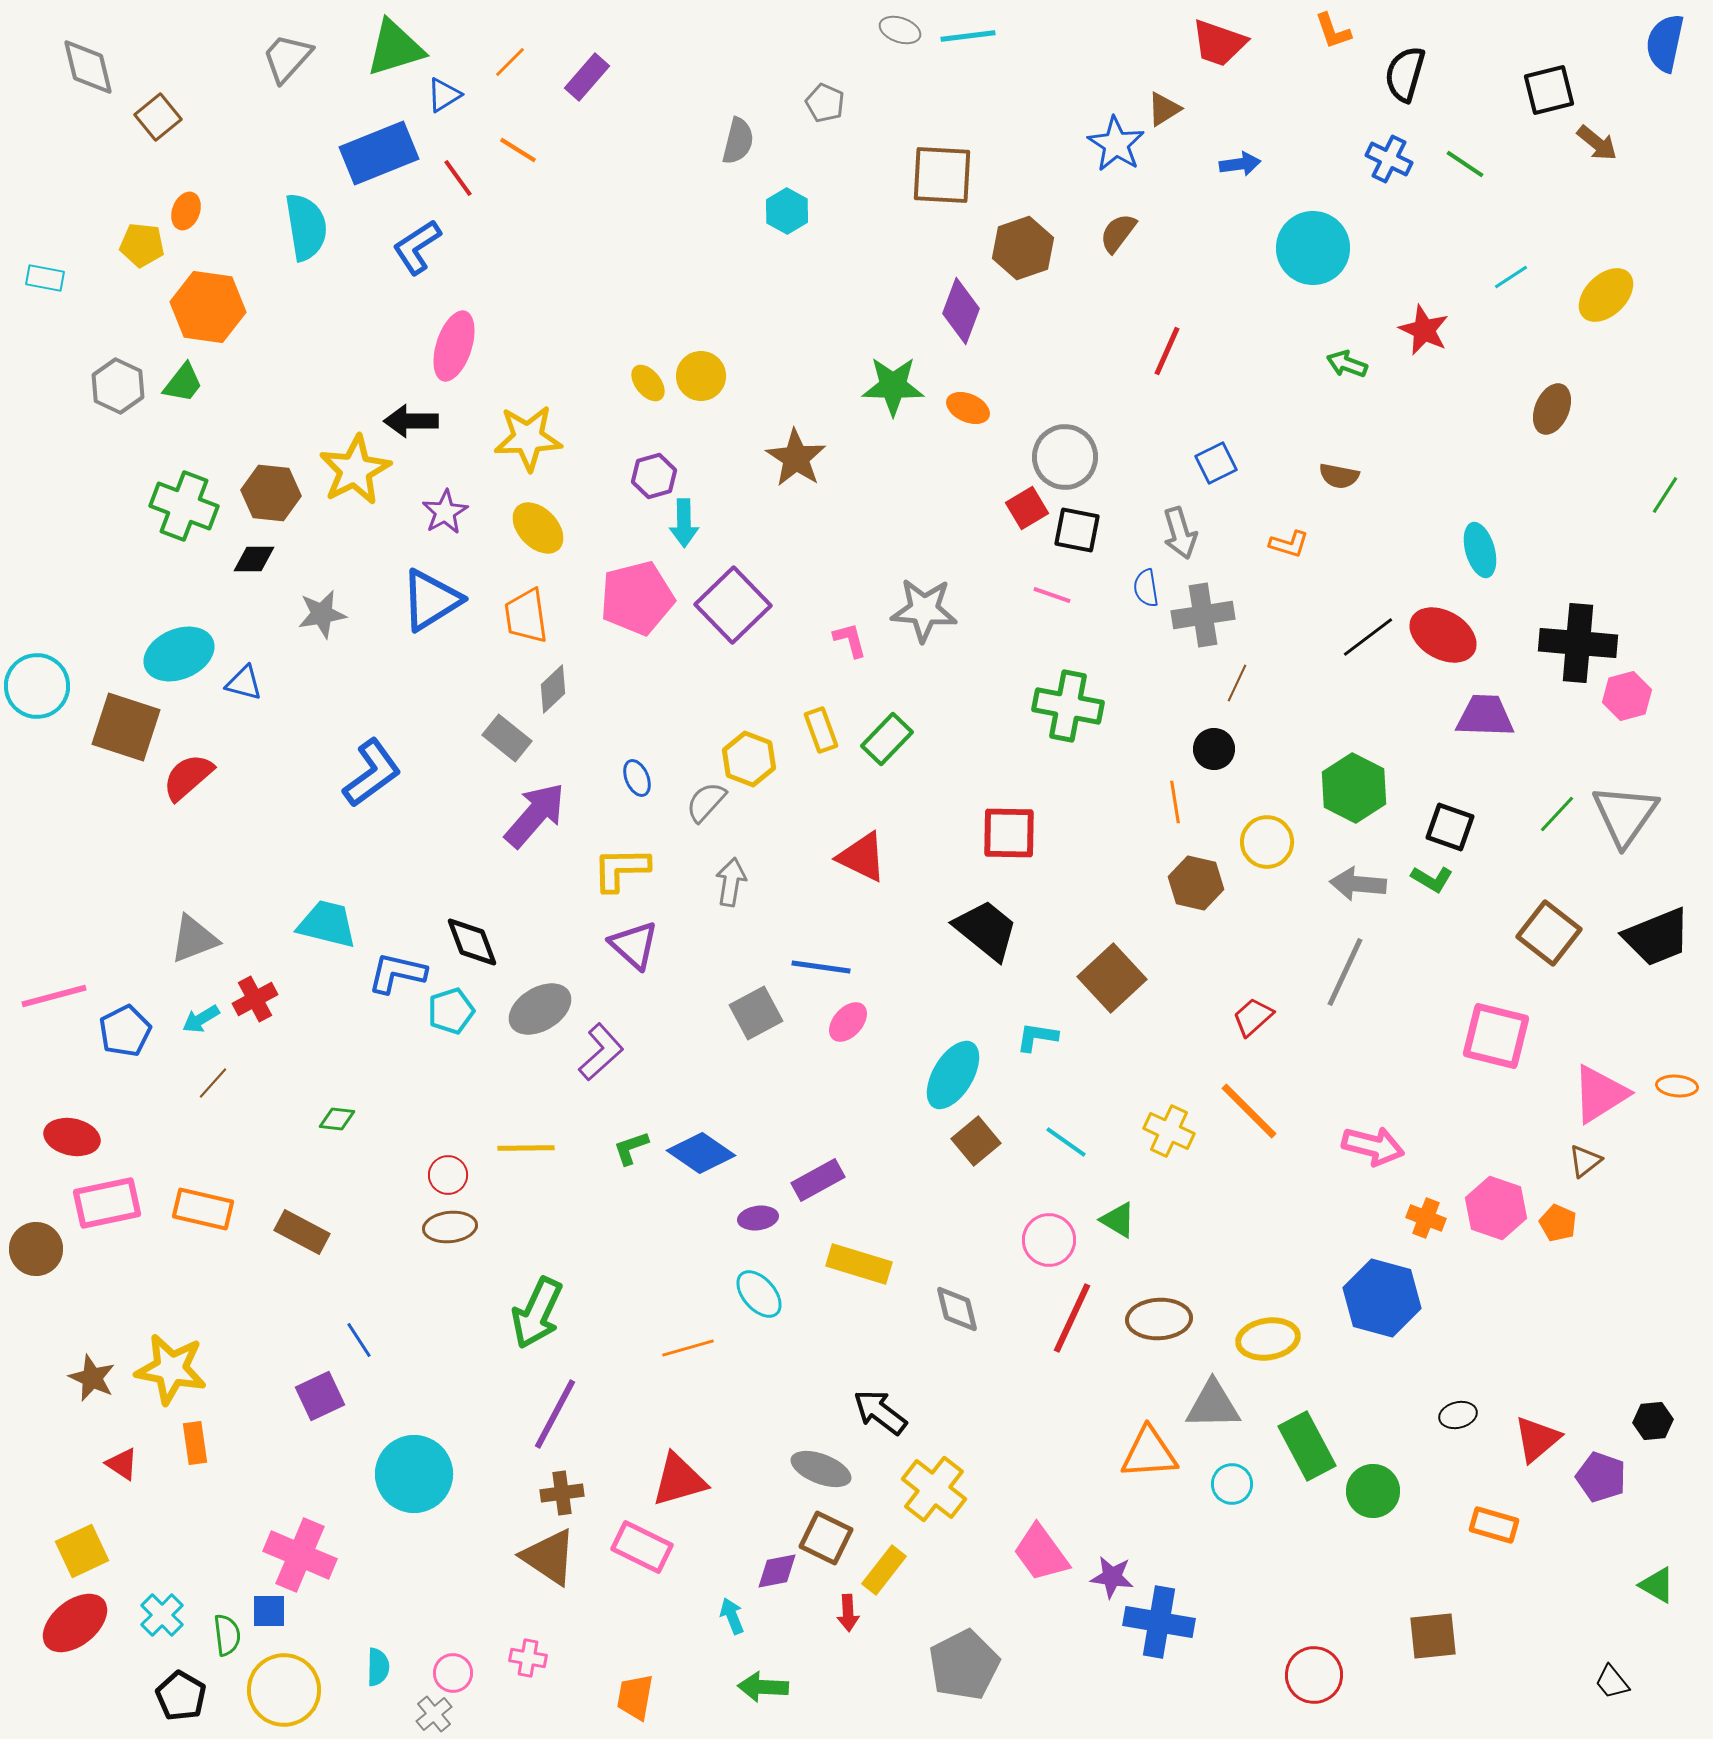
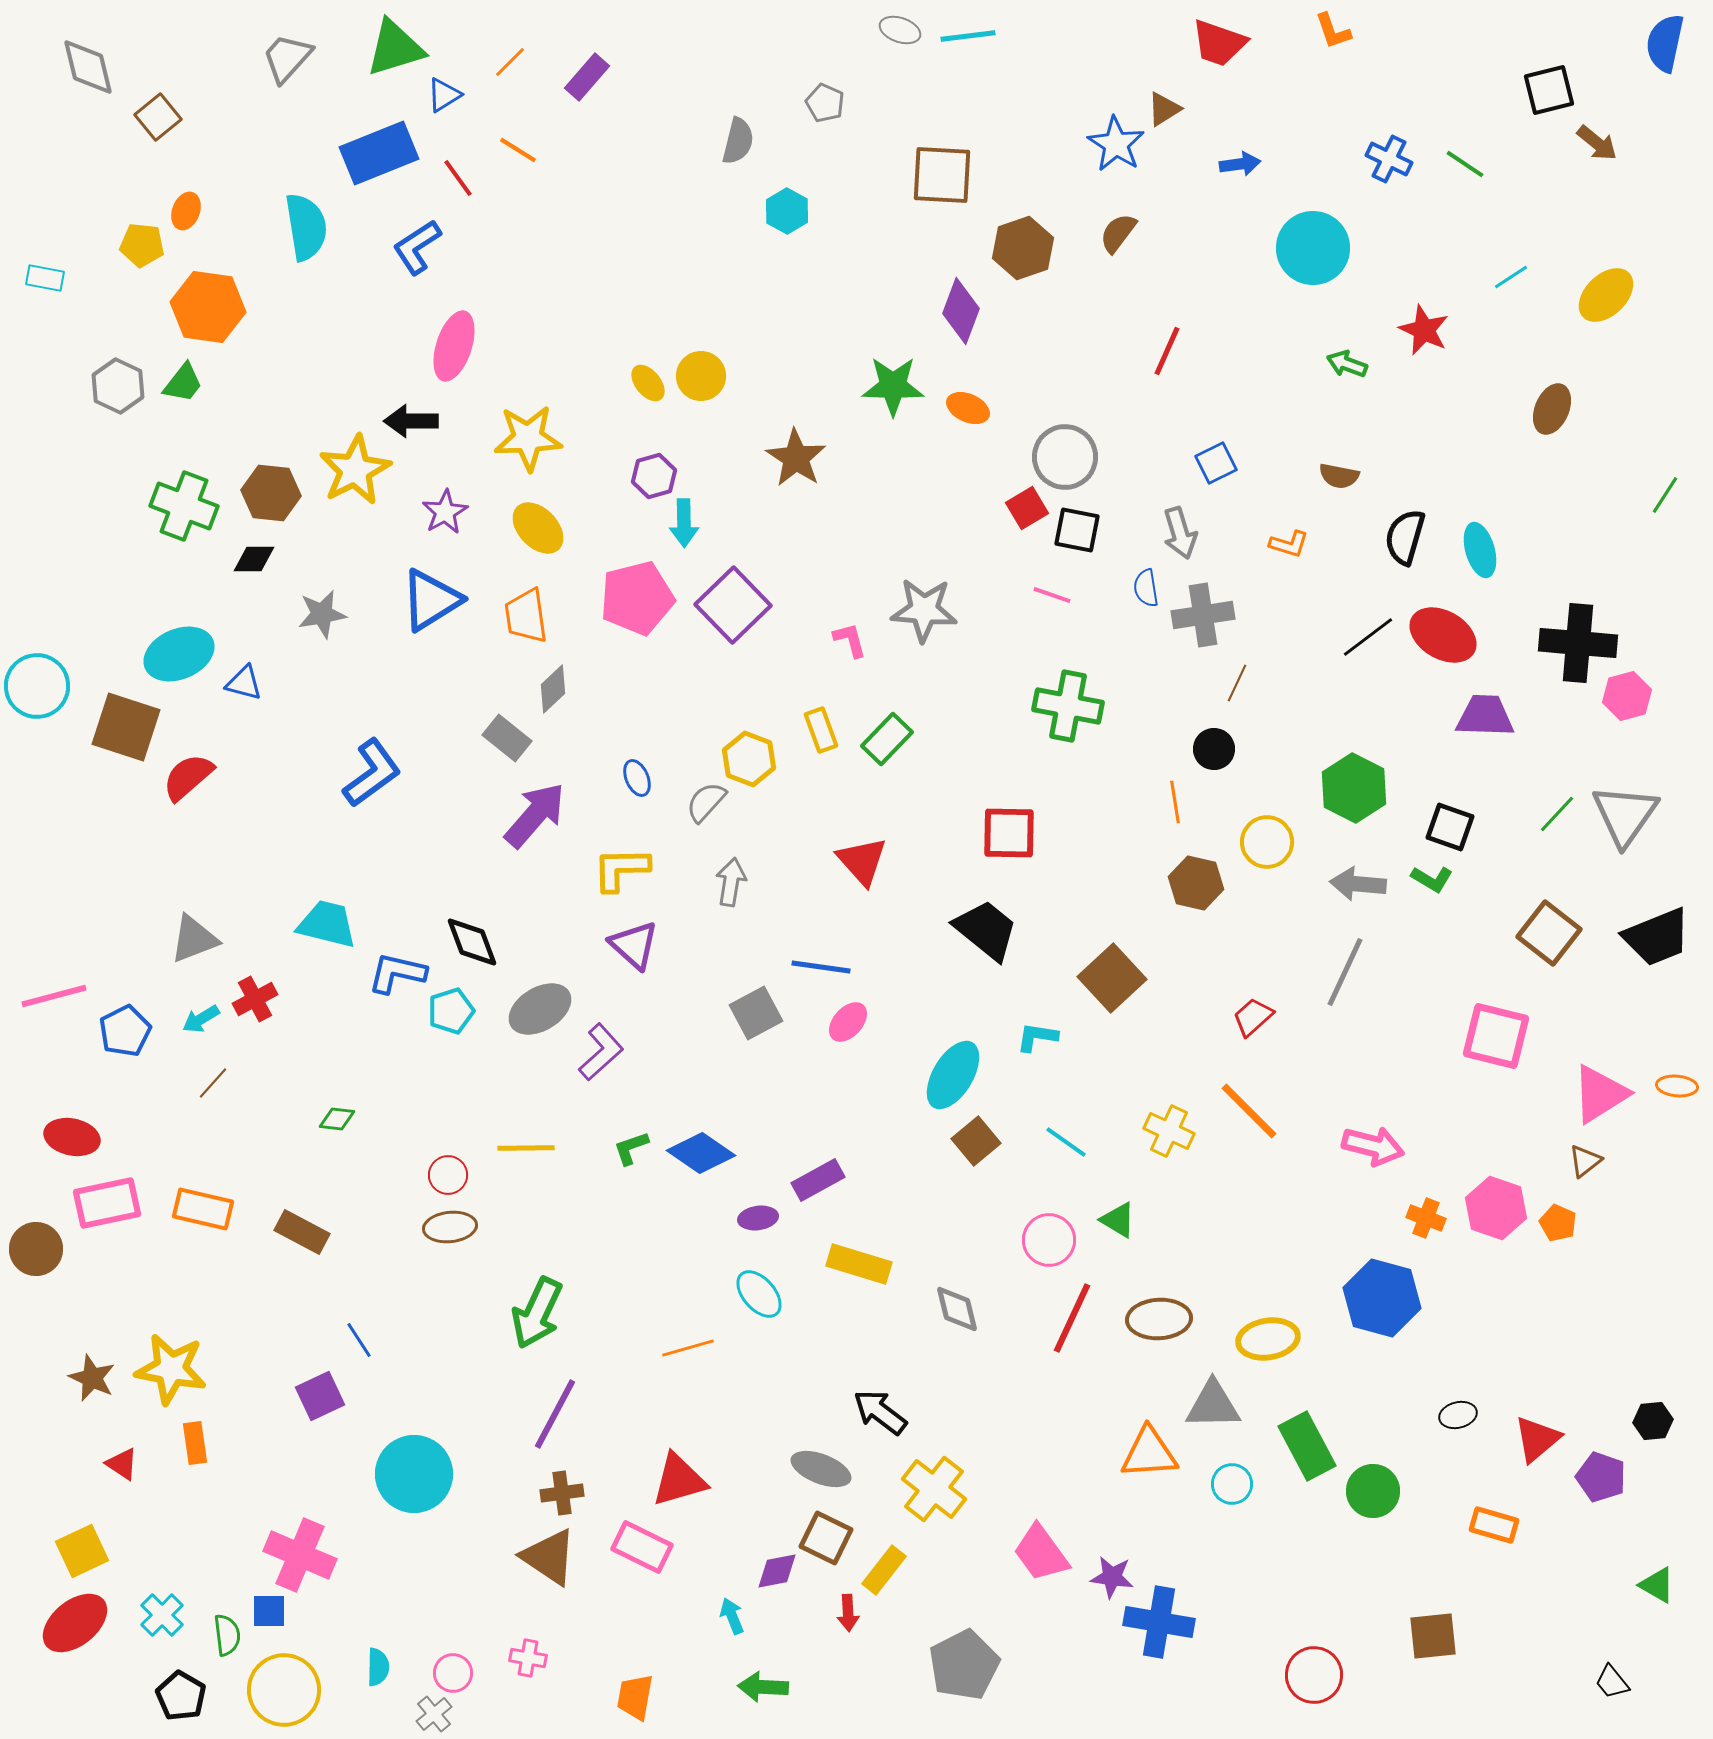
black semicircle at (1405, 74): moved 463 px down
red triangle at (862, 857): moved 4 px down; rotated 22 degrees clockwise
